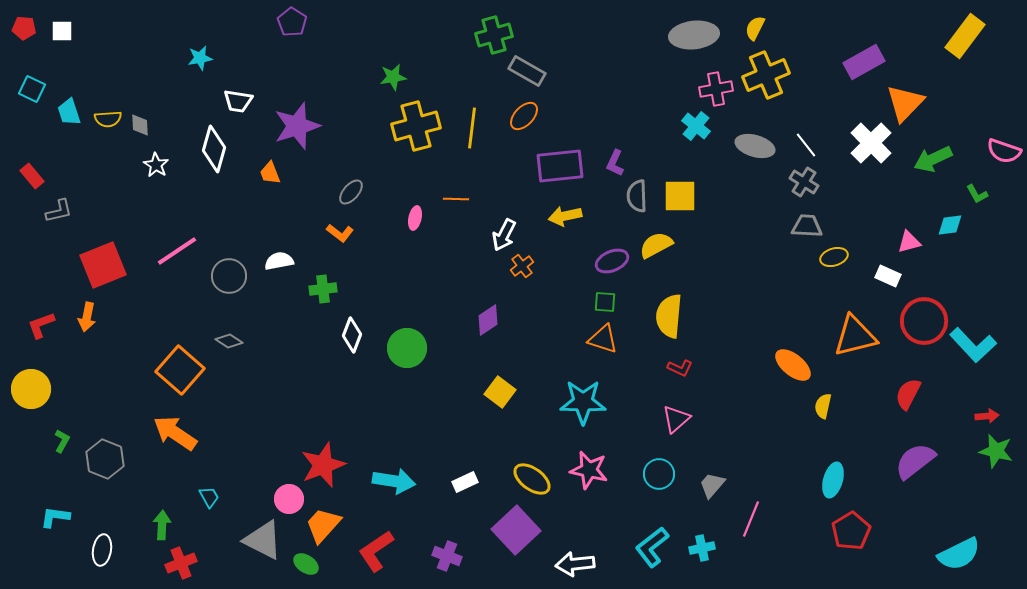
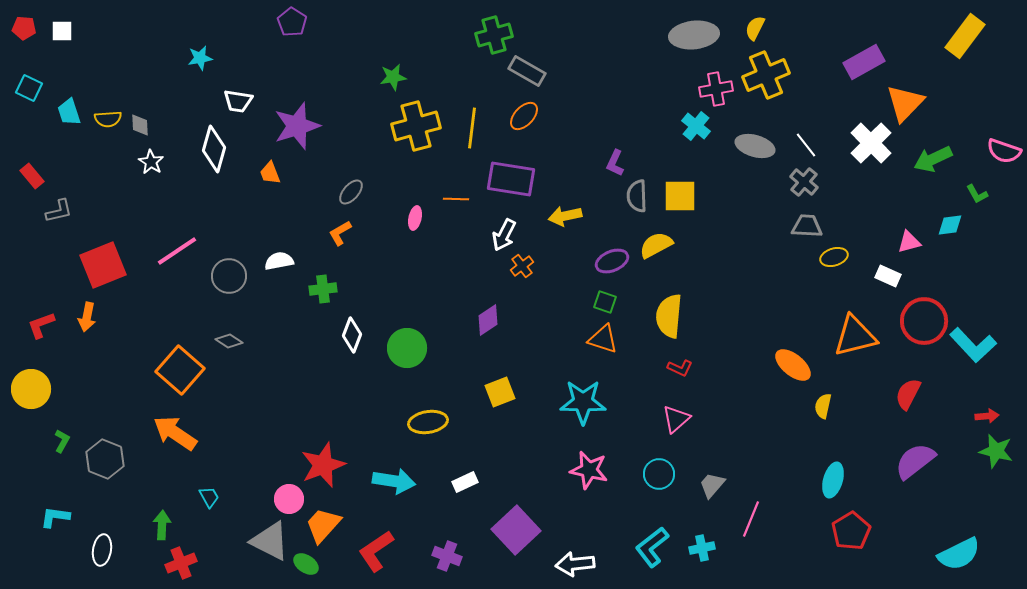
cyan square at (32, 89): moved 3 px left, 1 px up
white star at (156, 165): moved 5 px left, 3 px up
purple rectangle at (560, 166): moved 49 px left, 13 px down; rotated 15 degrees clockwise
gray cross at (804, 182): rotated 8 degrees clockwise
orange L-shape at (340, 233): rotated 112 degrees clockwise
green square at (605, 302): rotated 15 degrees clockwise
yellow square at (500, 392): rotated 32 degrees clockwise
yellow ellipse at (532, 479): moved 104 px left, 57 px up; rotated 45 degrees counterclockwise
gray triangle at (263, 540): moved 7 px right, 1 px down
